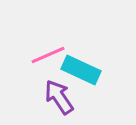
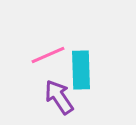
cyan rectangle: rotated 63 degrees clockwise
